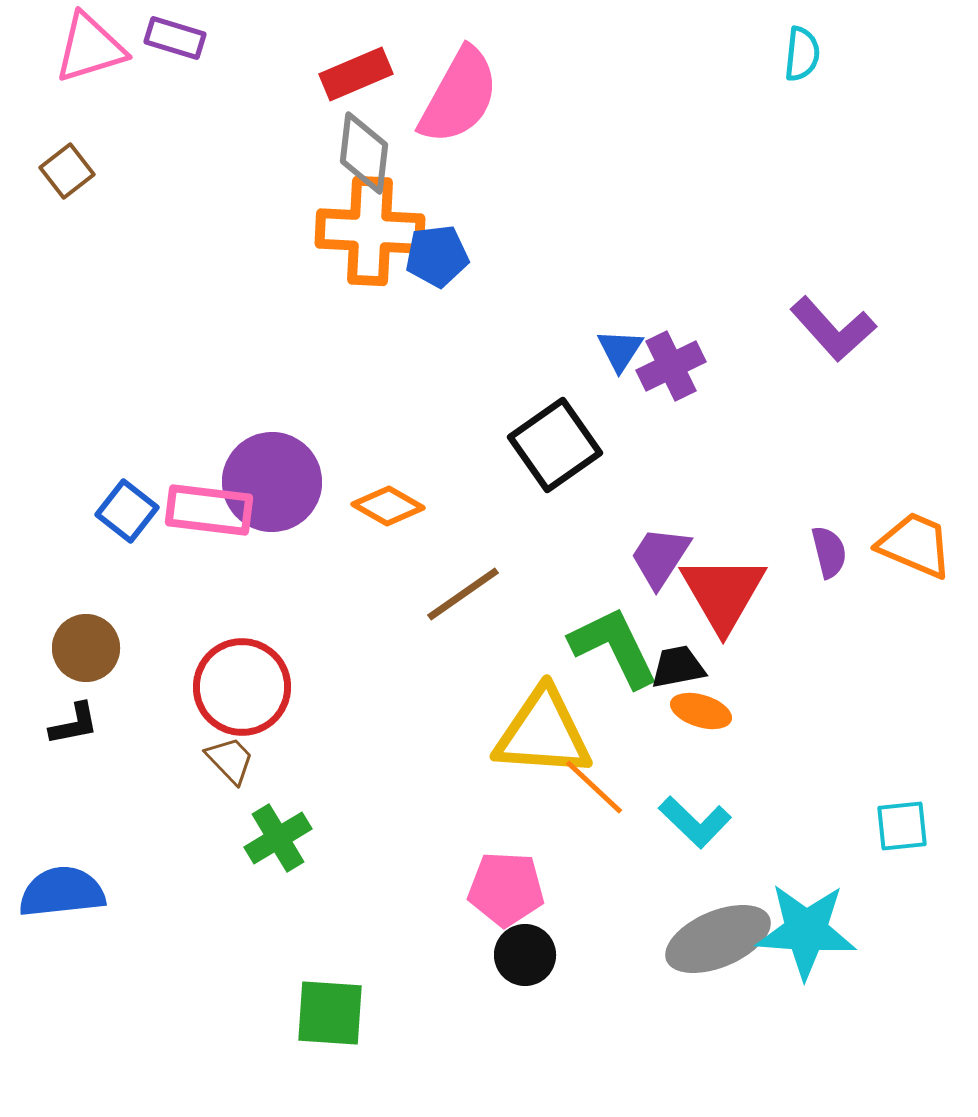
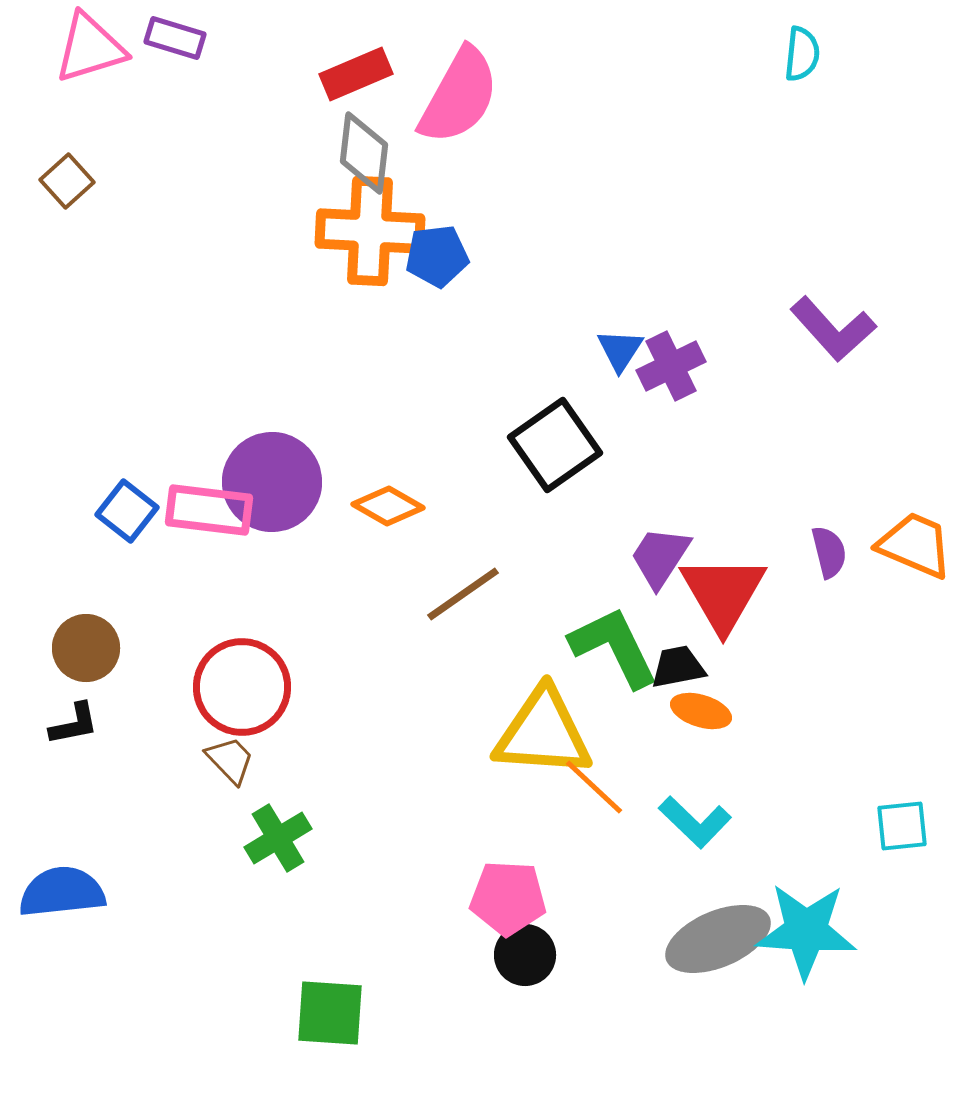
brown square: moved 10 px down; rotated 4 degrees counterclockwise
pink pentagon: moved 2 px right, 9 px down
